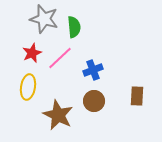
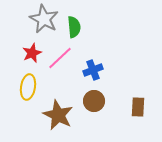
gray star: rotated 12 degrees clockwise
brown rectangle: moved 1 px right, 11 px down
